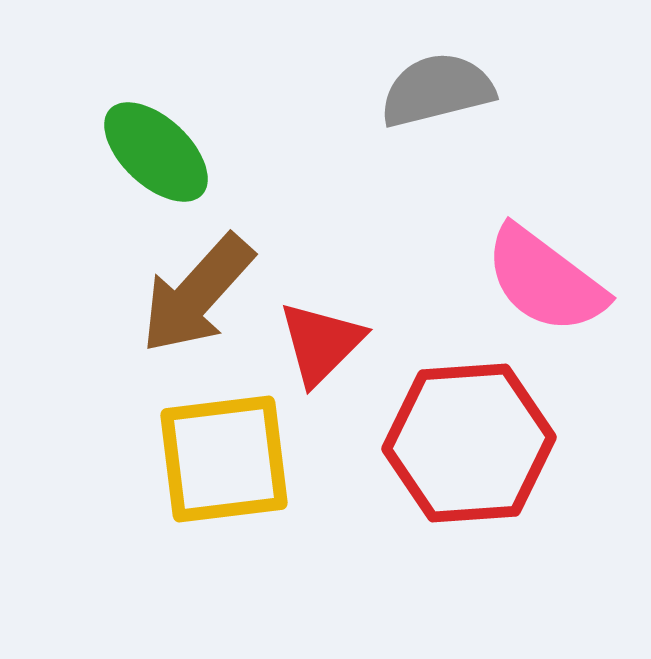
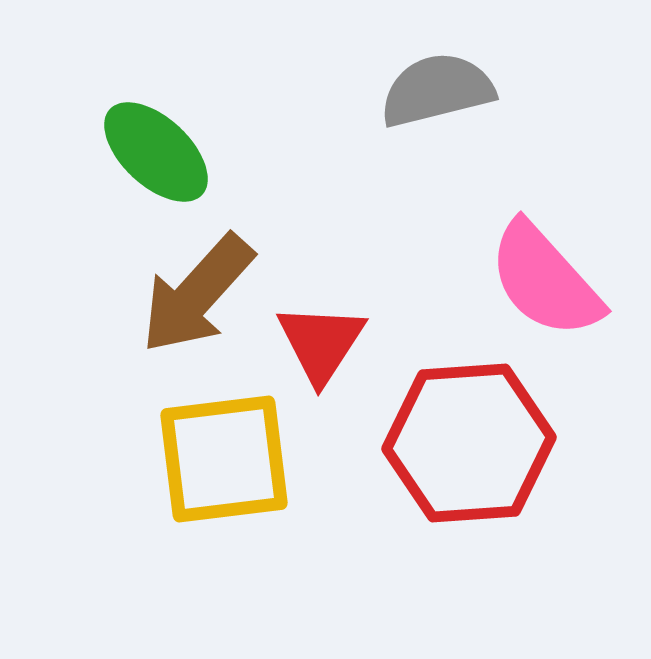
pink semicircle: rotated 11 degrees clockwise
red triangle: rotated 12 degrees counterclockwise
